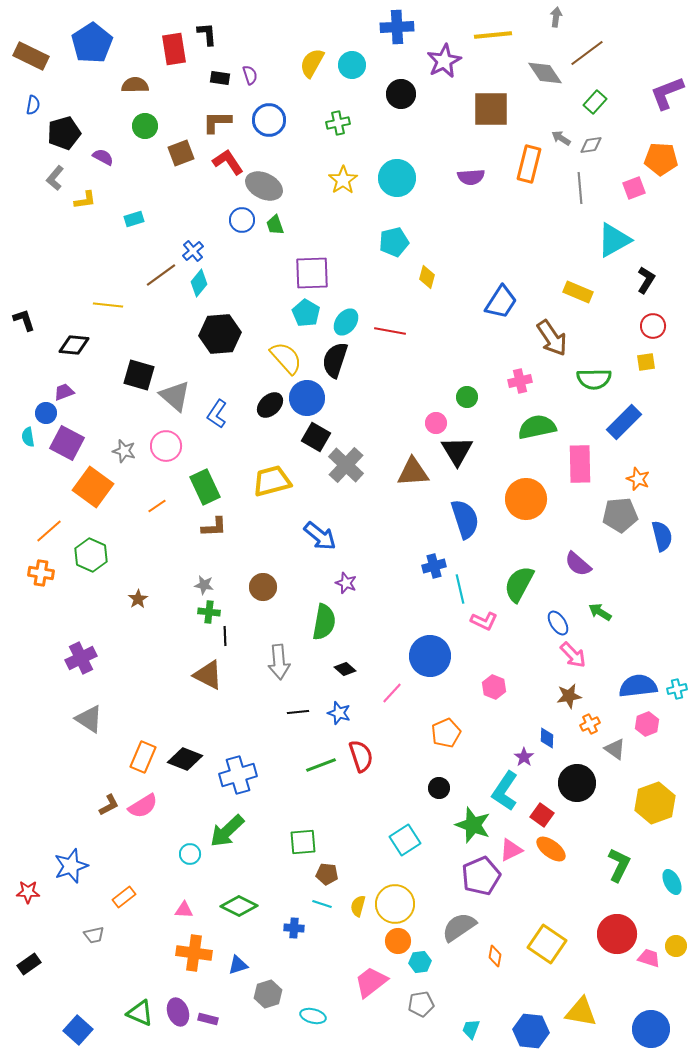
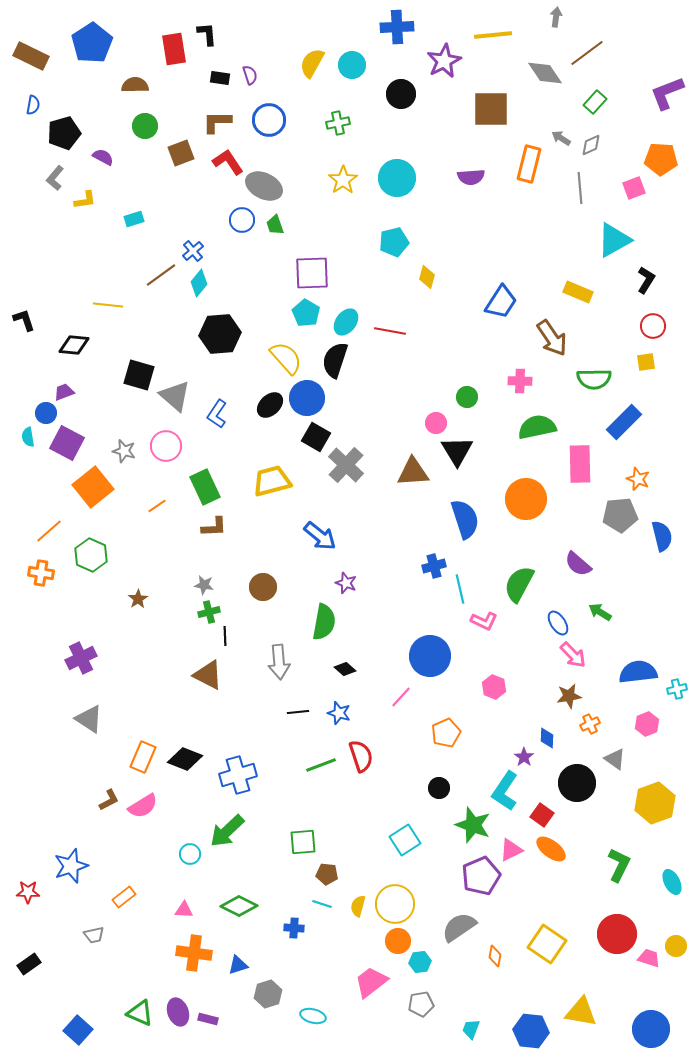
gray diamond at (591, 145): rotated 15 degrees counterclockwise
pink cross at (520, 381): rotated 15 degrees clockwise
orange square at (93, 487): rotated 15 degrees clockwise
green cross at (209, 612): rotated 20 degrees counterclockwise
blue semicircle at (638, 686): moved 14 px up
pink line at (392, 693): moved 9 px right, 4 px down
gray triangle at (615, 749): moved 10 px down
brown L-shape at (109, 805): moved 5 px up
